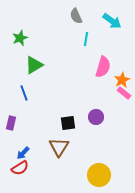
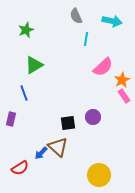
cyan arrow: rotated 24 degrees counterclockwise
green star: moved 6 px right, 8 px up
pink semicircle: rotated 30 degrees clockwise
pink rectangle: moved 3 px down; rotated 16 degrees clockwise
purple circle: moved 3 px left
purple rectangle: moved 4 px up
brown triangle: moved 1 px left; rotated 20 degrees counterclockwise
blue arrow: moved 18 px right
